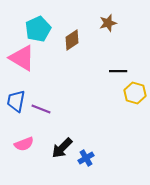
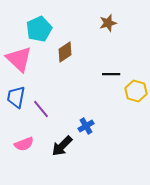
cyan pentagon: moved 1 px right
brown diamond: moved 7 px left, 12 px down
pink triangle: moved 3 px left, 1 px down; rotated 12 degrees clockwise
black line: moved 7 px left, 3 px down
yellow hexagon: moved 1 px right, 2 px up
blue trapezoid: moved 4 px up
purple line: rotated 30 degrees clockwise
black arrow: moved 2 px up
blue cross: moved 32 px up
